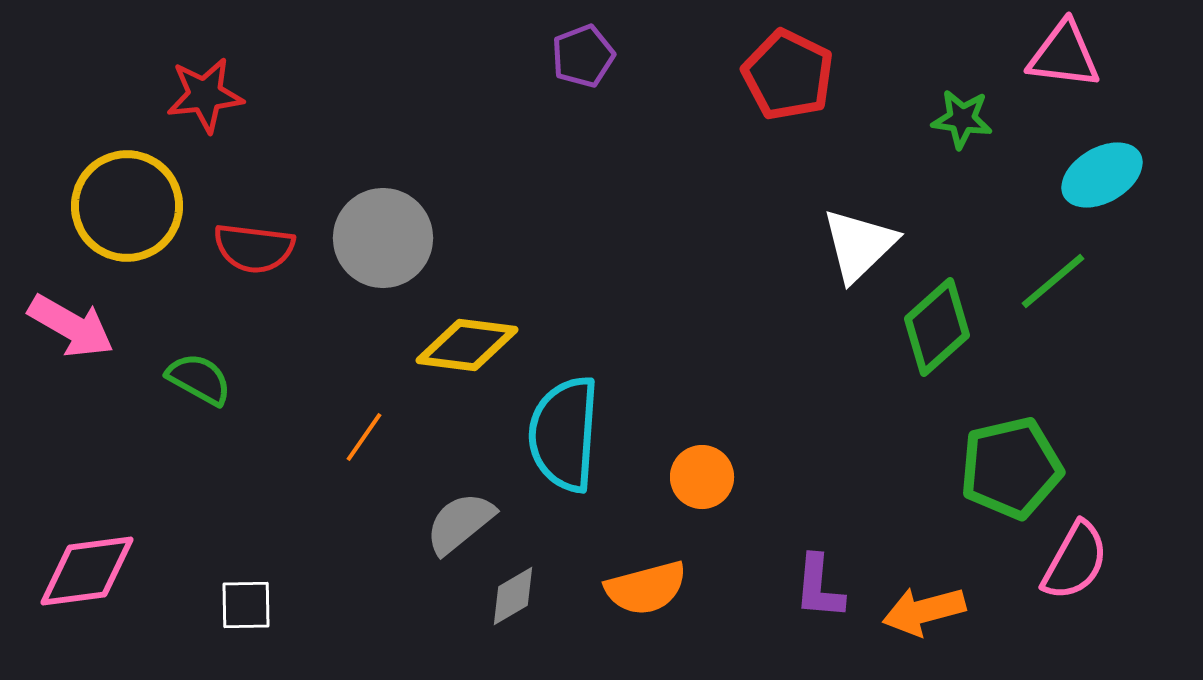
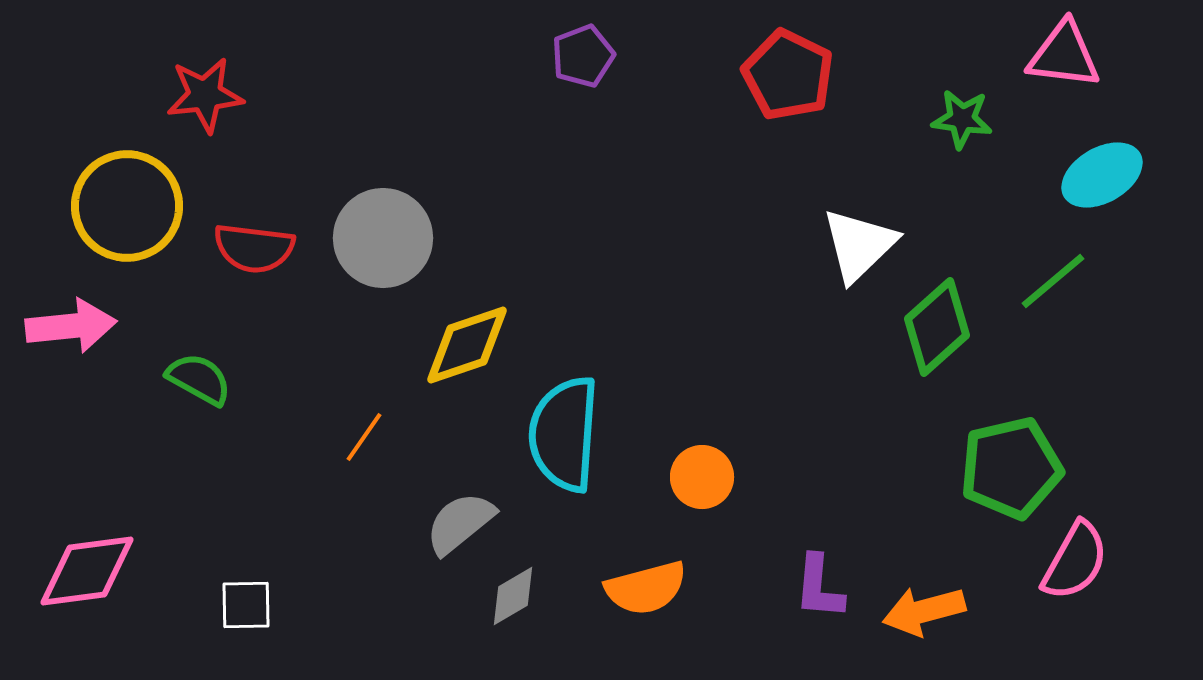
pink arrow: rotated 36 degrees counterclockwise
yellow diamond: rotated 26 degrees counterclockwise
